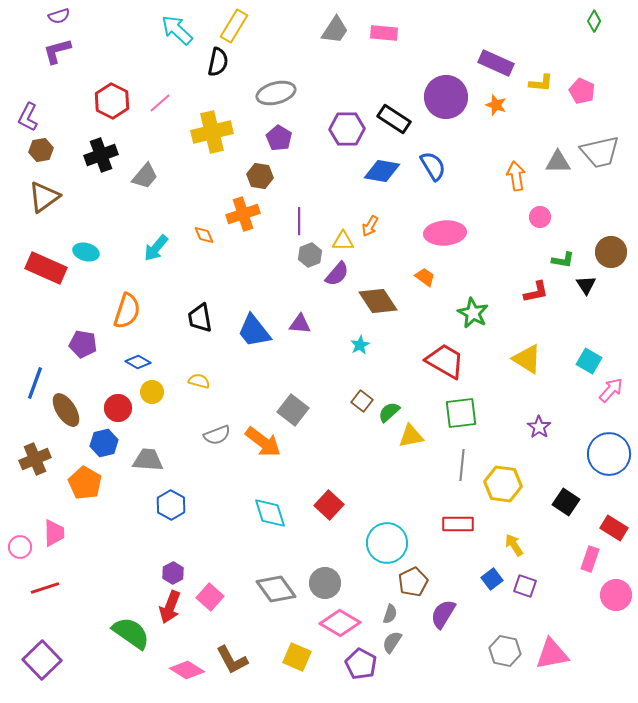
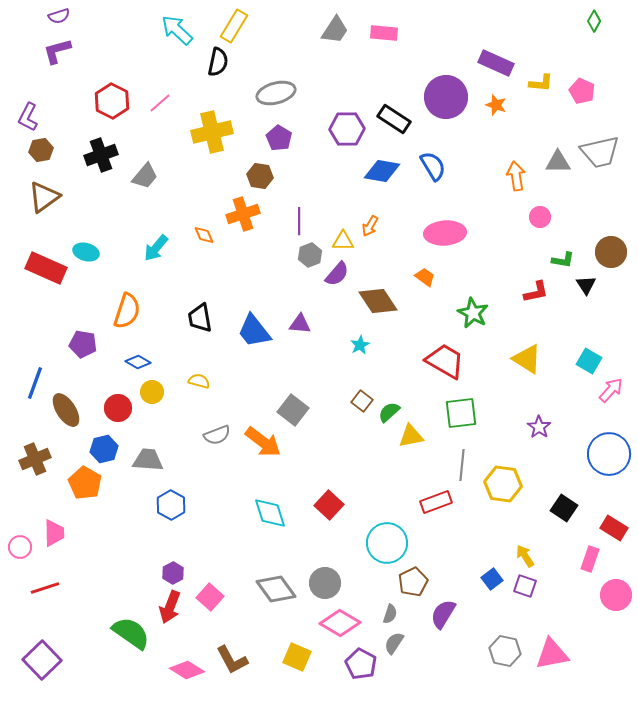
blue hexagon at (104, 443): moved 6 px down
black square at (566, 502): moved 2 px left, 6 px down
red rectangle at (458, 524): moved 22 px left, 22 px up; rotated 20 degrees counterclockwise
yellow arrow at (514, 545): moved 11 px right, 11 px down
gray semicircle at (392, 642): moved 2 px right, 1 px down
